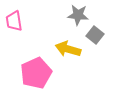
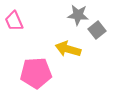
pink trapezoid: rotated 15 degrees counterclockwise
gray square: moved 2 px right, 5 px up; rotated 12 degrees clockwise
pink pentagon: rotated 20 degrees clockwise
